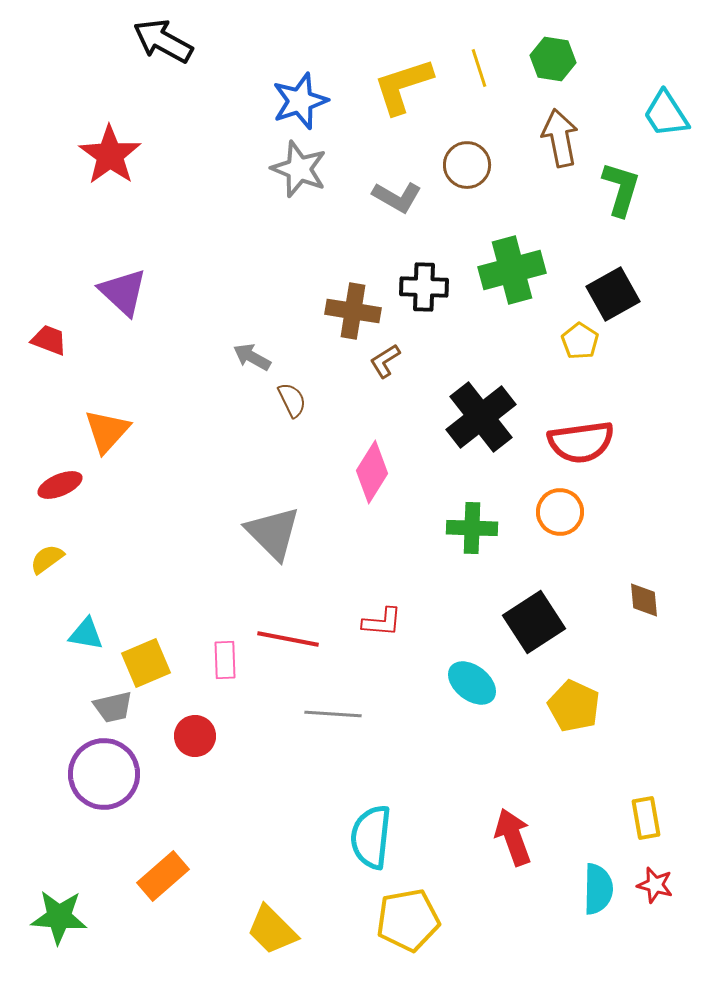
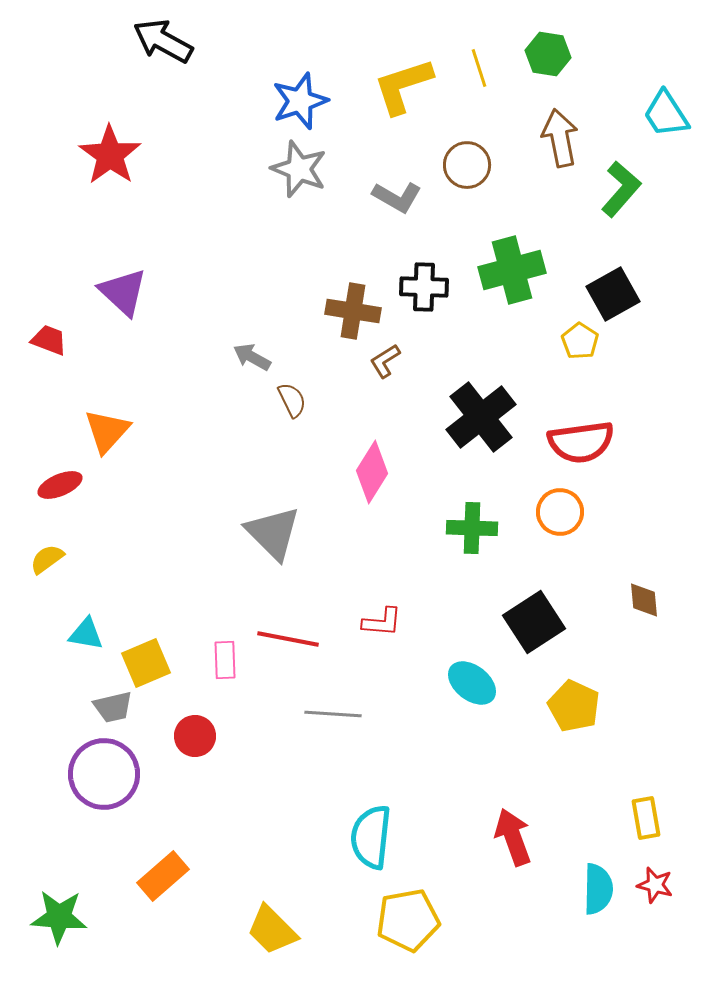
green hexagon at (553, 59): moved 5 px left, 5 px up
green L-shape at (621, 189): rotated 24 degrees clockwise
